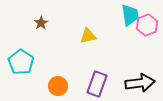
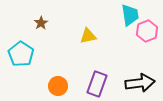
pink hexagon: moved 6 px down
cyan pentagon: moved 8 px up
